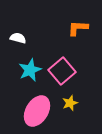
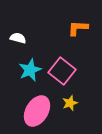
pink square: rotated 12 degrees counterclockwise
